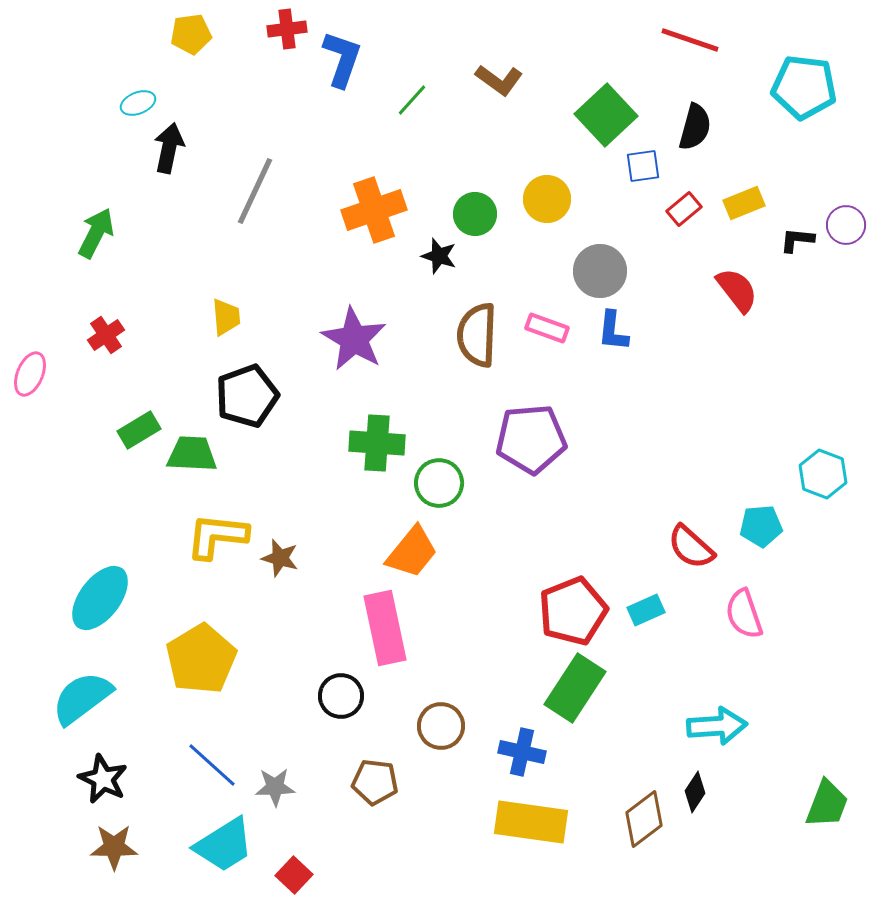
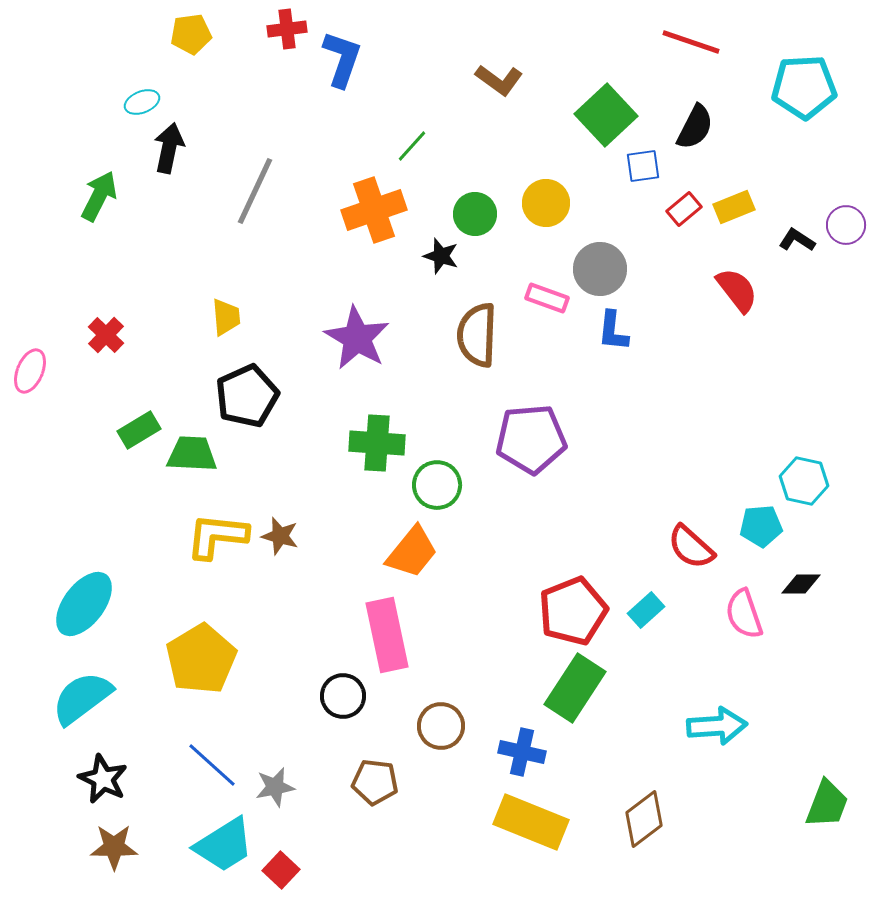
red line at (690, 40): moved 1 px right, 2 px down
cyan pentagon at (804, 87): rotated 10 degrees counterclockwise
green line at (412, 100): moved 46 px down
cyan ellipse at (138, 103): moved 4 px right, 1 px up
black semicircle at (695, 127): rotated 12 degrees clockwise
yellow circle at (547, 199): moved 1 px left, 4 px down
yellow rectangle at (744, 203): moved 10 px left, 4 px down
green arrow at (96, 233): moved 3 px right, 37 px up
black L-shape at (797, 240): rotated 27 degrees clockwise
black star at (439, 256): moved 2 px right
gray circle at (600, 271): moved 2 px up
pink rectangle at (547, 328): moved 30 px up
red cross at (106, 335): rotated 12 degrees counterclockwise
purple star at (354, 339): moved 3 px right, 1 px up
pink ellipse at (30, 374): moved 3 px up
black pentagon at (247, 396): rotated 4 degrees counterclockwise
cyan hexagon at (823, 474): moved 19 px left, 7 px down; rotated 9 degrees counterclockwise
green circle at (439, 483): moved 2 px left, 2 px down
brown star at (280, 558): moved 22 px up
cyan ellipse at (100, 598): moved 16 px left, 6 px down
cyan rectangle at (646, 610): rotated 18 degrees counterclockwise
pink rectangle at (385, 628): moved 2 px right, 7 px down
black circle at (341, 696): moved 2 px right
gray star at (275, 787): rotated 9 degrees counterclockwise
black diamond at (695, 792): moved 106 px right, 208 px up; rotated 57 degrees clockwise
yellow rectangle at (531, 822): rotated 14 degrees clockwise
red square at (294, 875): moved 13 px left, 5 px up
